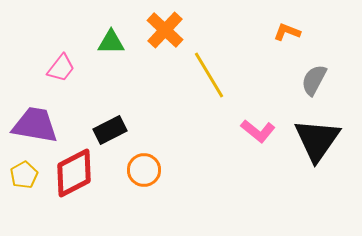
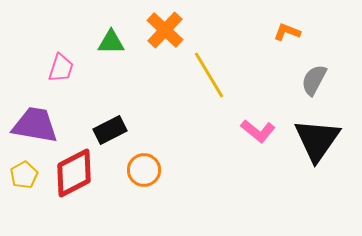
pink trapezoid: rotated 20 degrees counterclockwise
